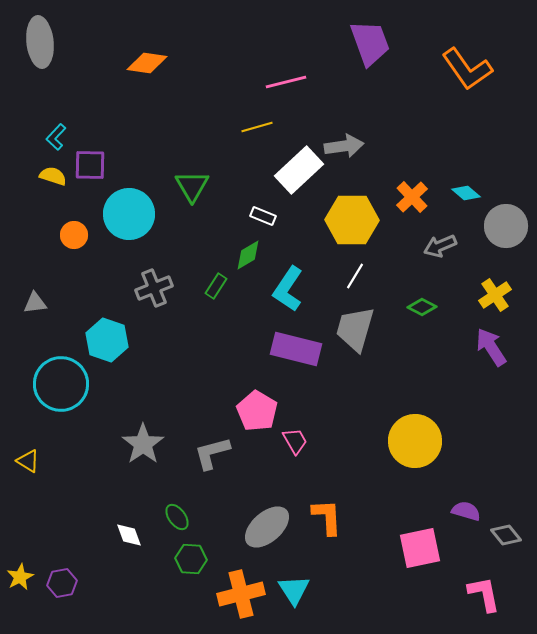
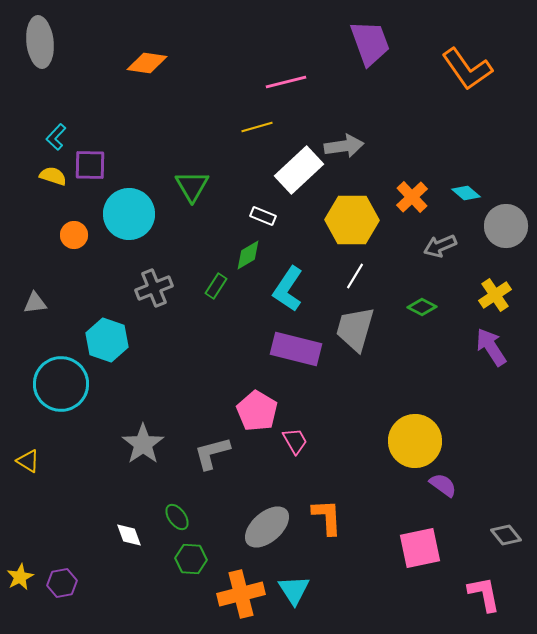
purple semicircle at (466, 511): moved 23 px left, 26 px up; rotated 20 degrees clockwise
